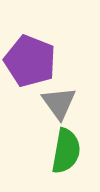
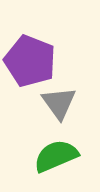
green semicircle: moved 10 px left, 5 px down; rotated 123 degrees counterclockwise
